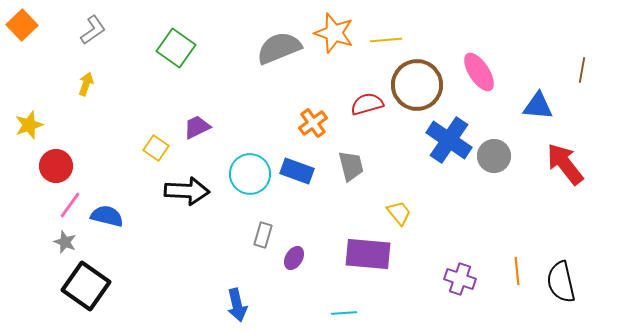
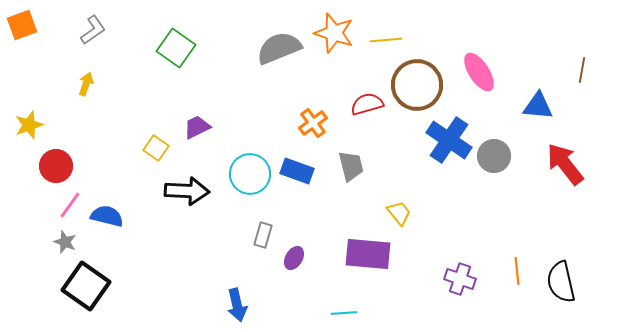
orange square: rotated 24 degrees clockwise
